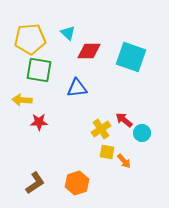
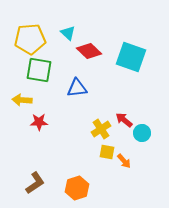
red diamond: rotated 45 degrees clockwise
orange hexagon: moved 5 px down
